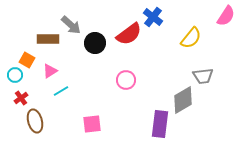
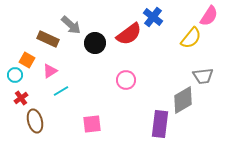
pink semicircle: moved 17 px left
brown rectangle: rotated 25 degrees clockwise
